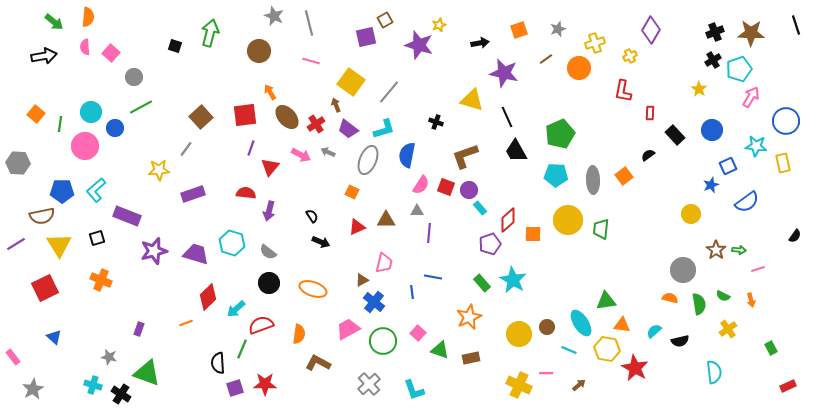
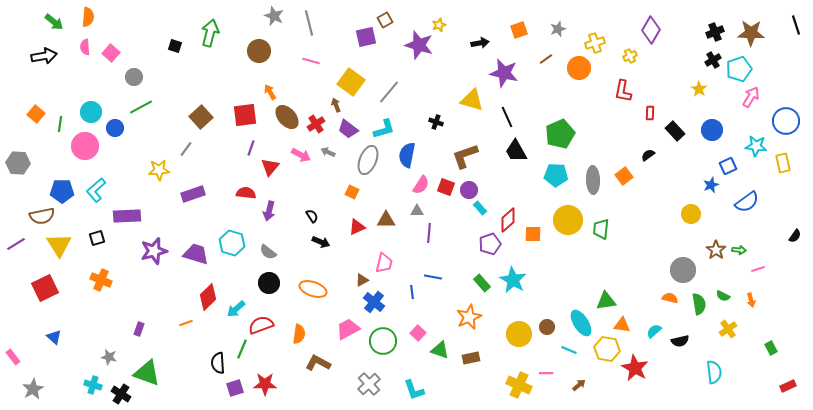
black rectangle at (675, 135): moved 4 px up
purple rectangle at (127, 216): rotated 24 degrees counterclockwise
